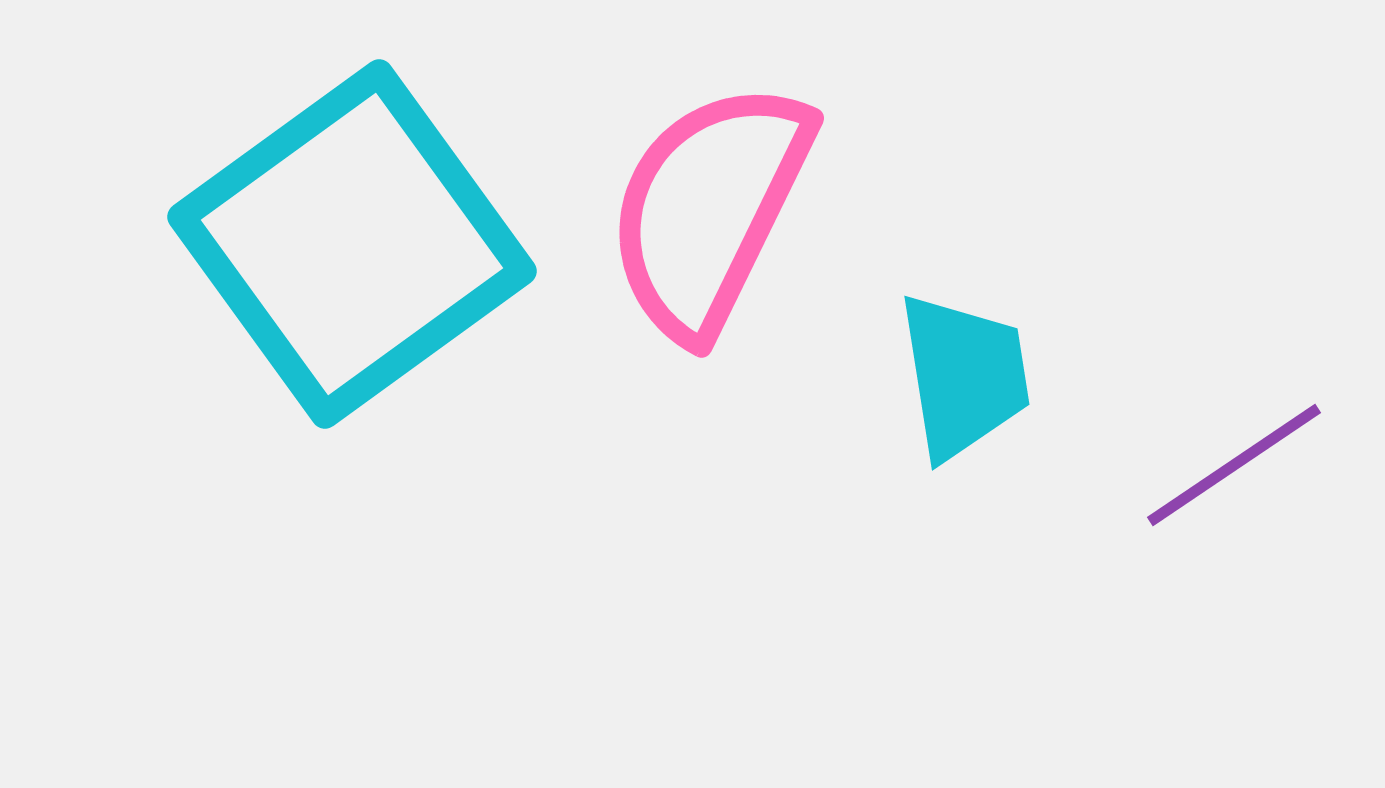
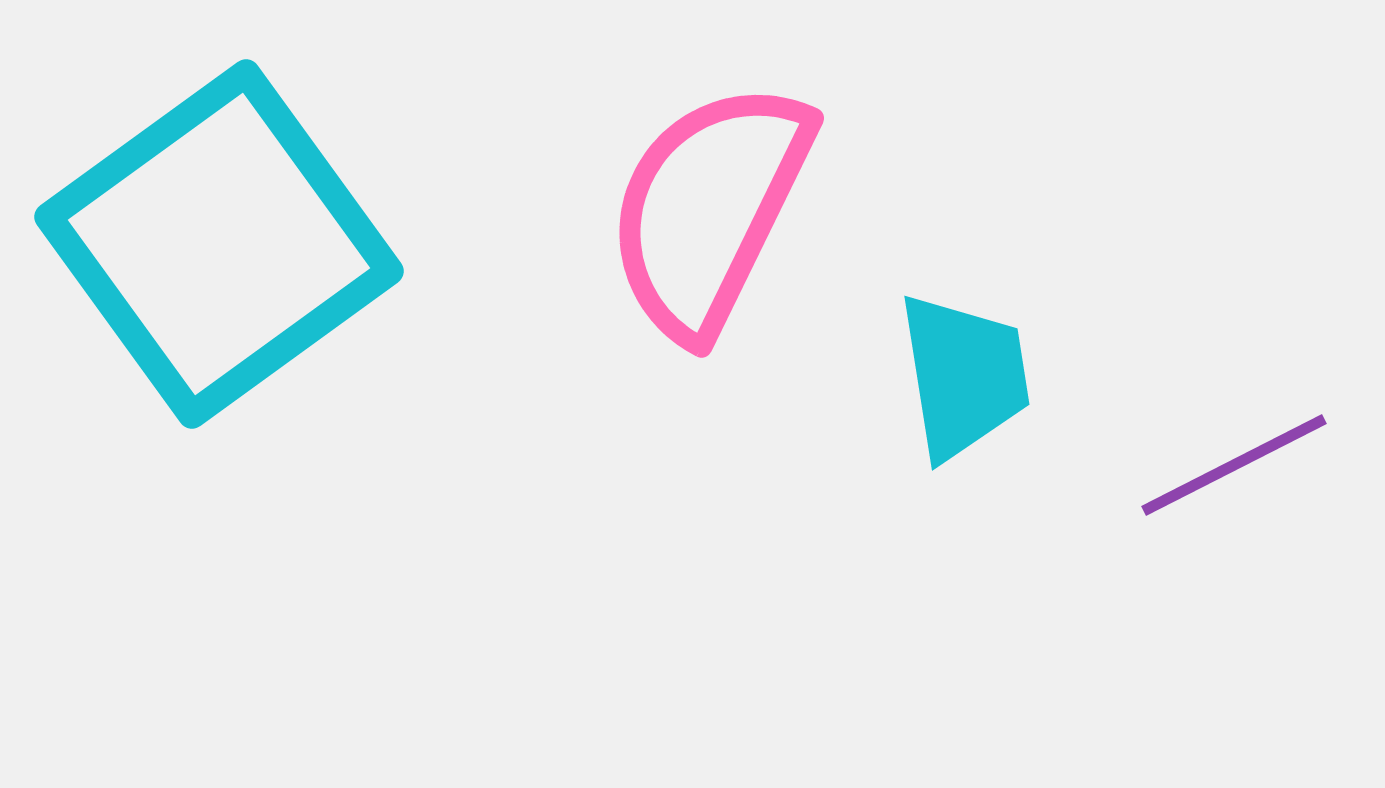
cyan square: moved 133 px left
purple line: rotated 7 degrees clockwise
